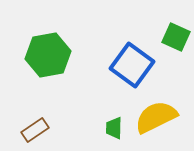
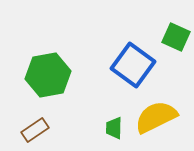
green hexagon: moved 20 px down
blue square: moved 1 px right
